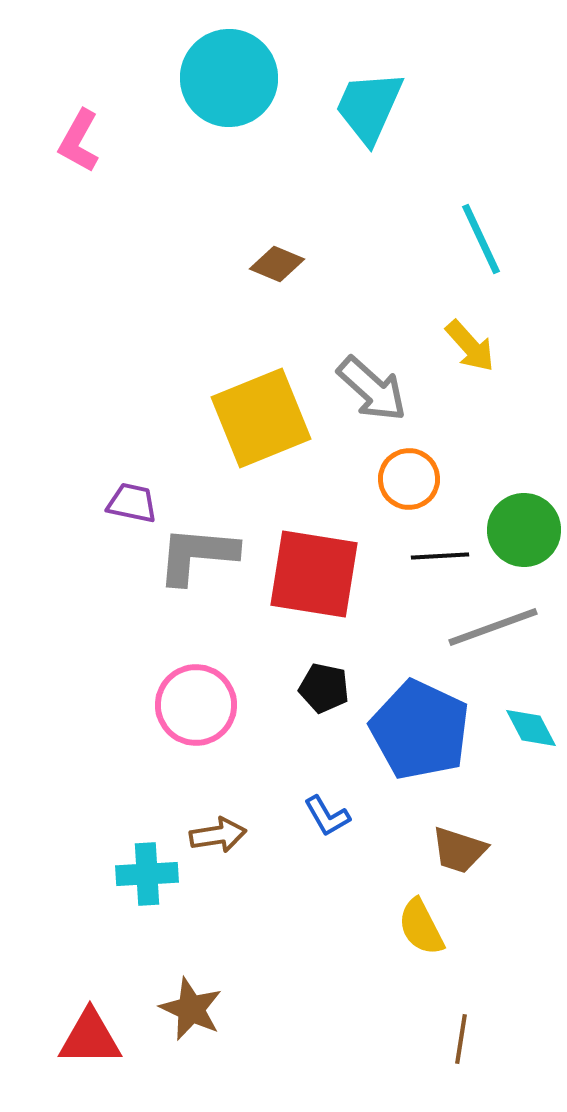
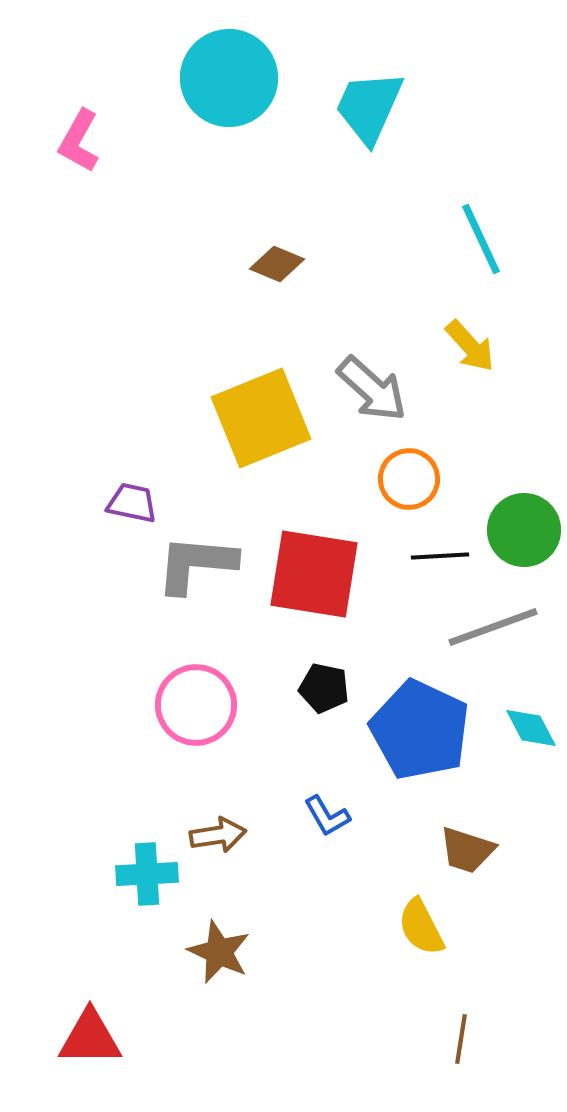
gray L-shape: moved 1 px left, 9 px down
brown trapezoid: moved 8 px right
brown star: moved 28 px right, 57 px up
